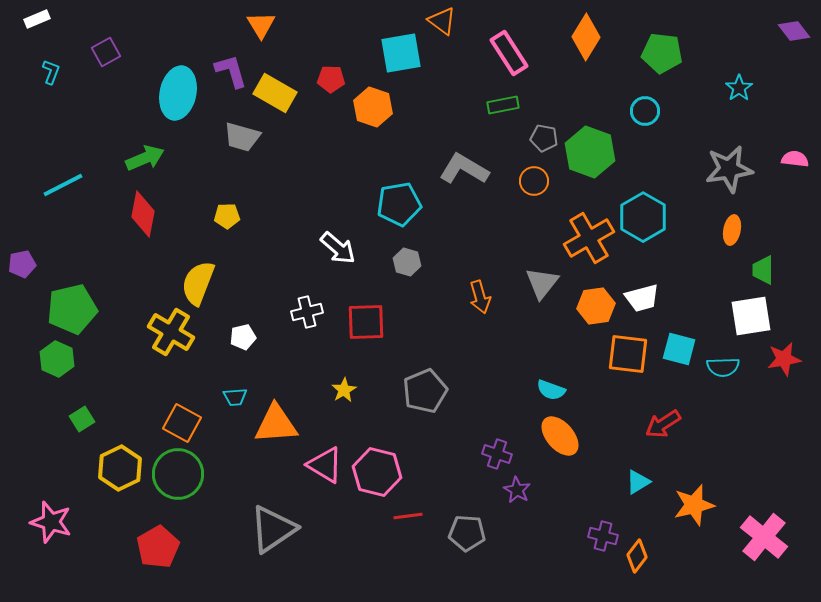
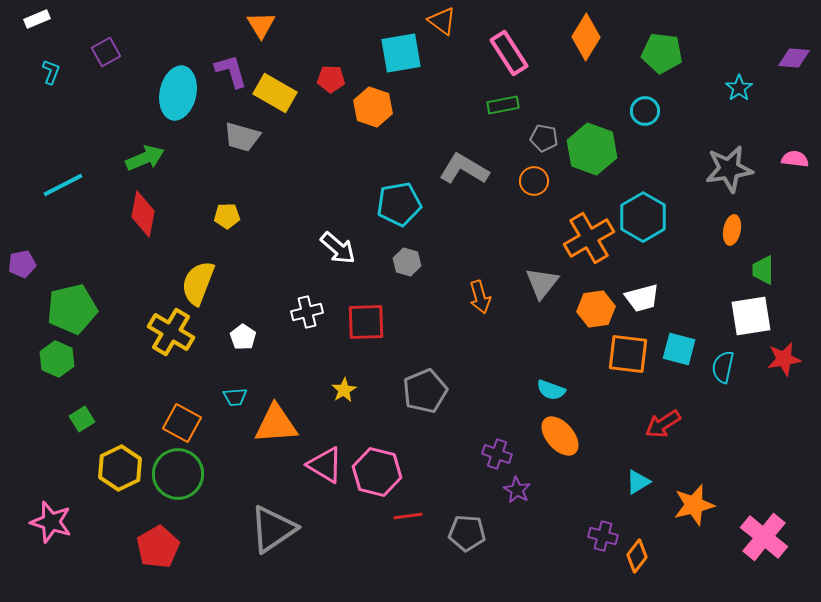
purple diamond at (794, 31): moved 27 px down; rotated 48 degrees counterclockwise
green hexagon at (590, 152): moved 2 px right, 3 px up
orange hexagon at (596, 306): moved 3 px down
white pentagon at (243, 337): rotated 25 degrees counterclockwise
cyan semicircle at (723, 367): rotated 104 degrees clockwise
